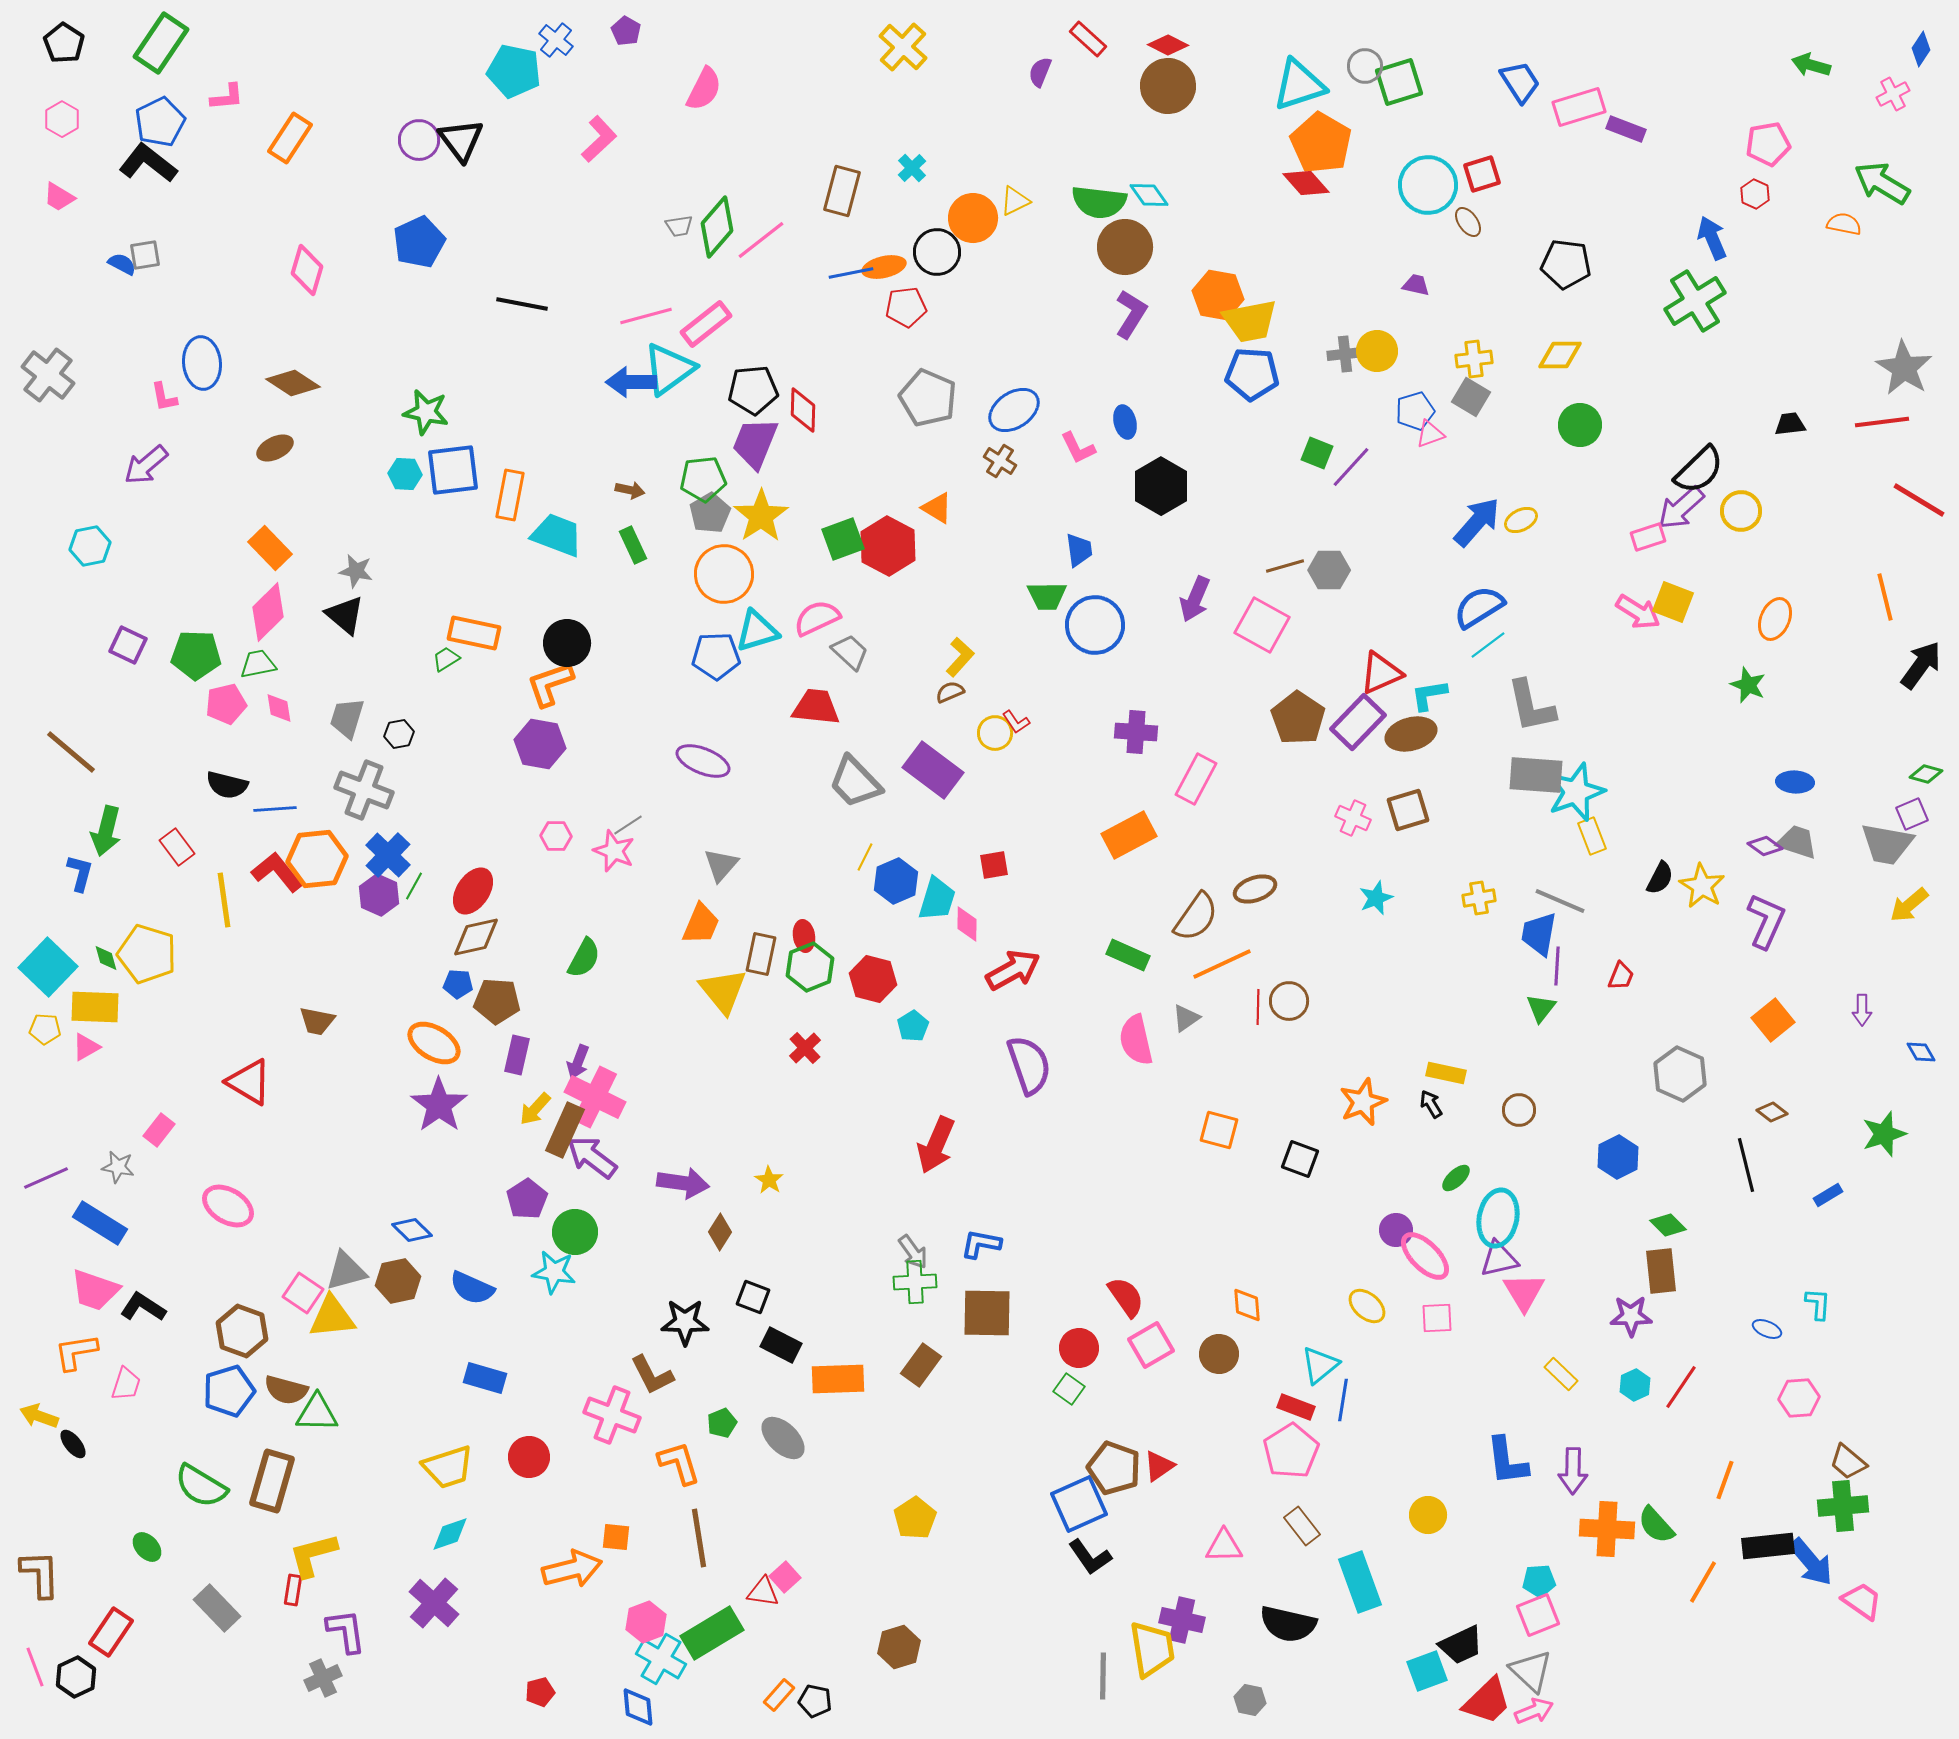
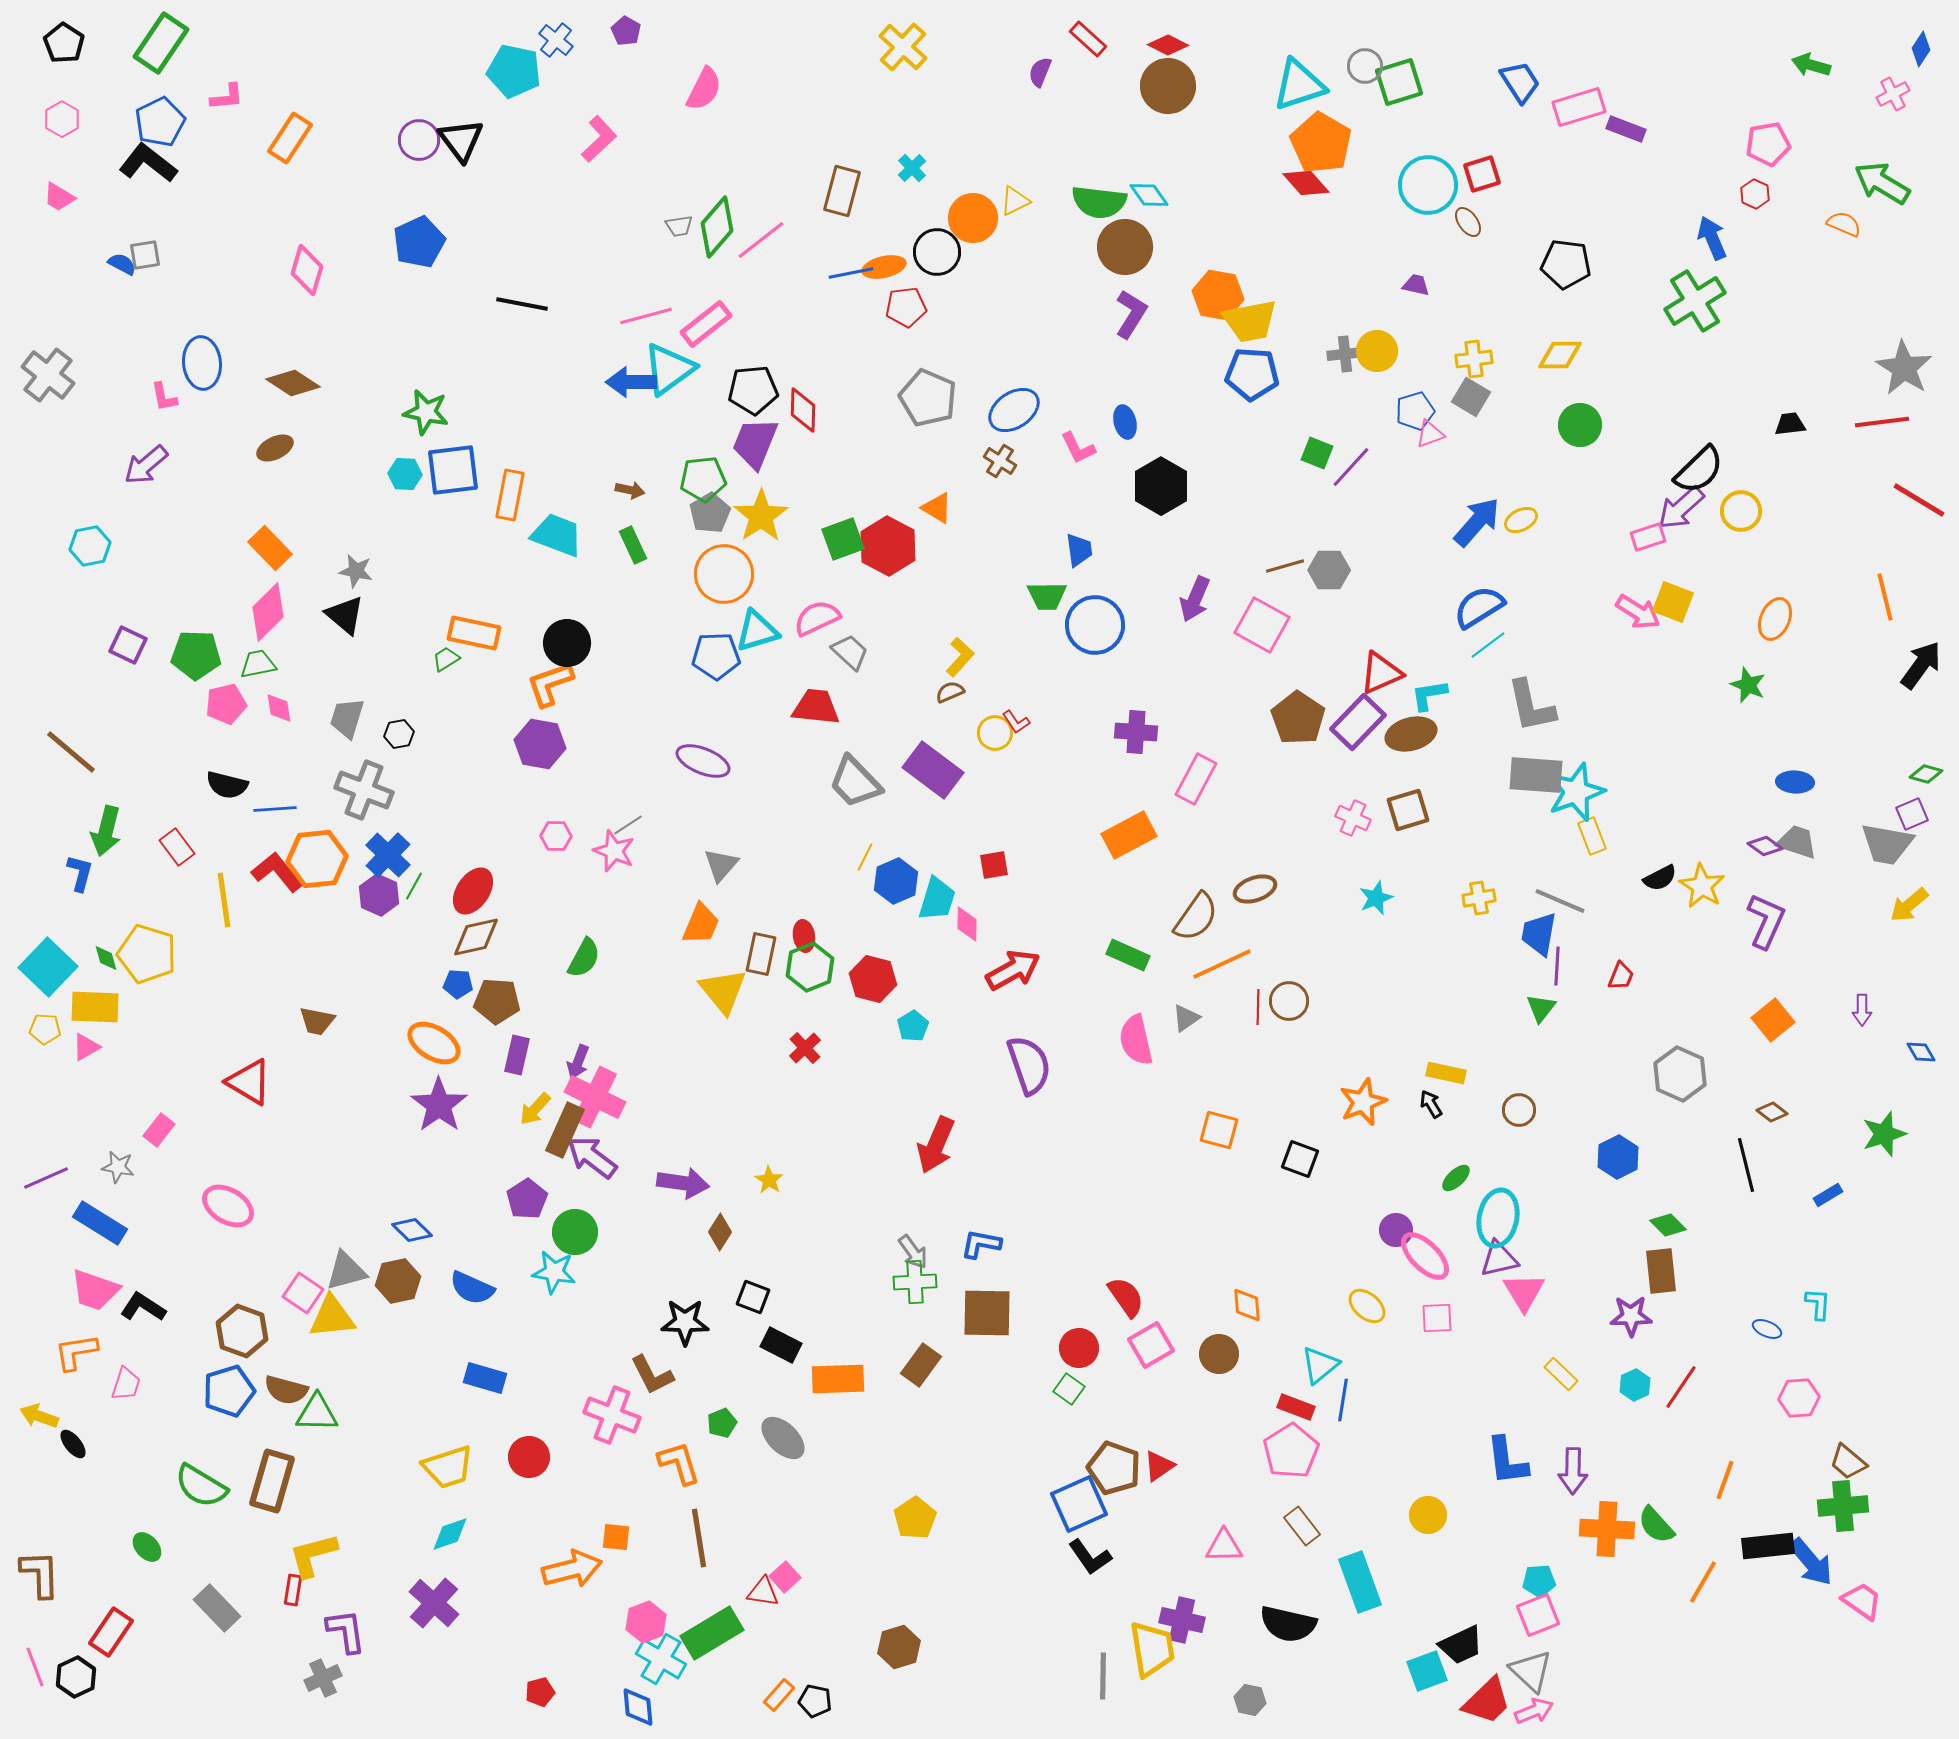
orange semicircle at (1844, 224): rotated 12 degrees clockwise
black semicircle at (1660, 878): rotated 36 degrees clockwise
